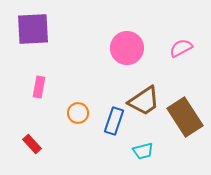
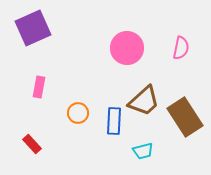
purple square: moved 1 px up; rotated 21 degrees counterclockwise
pink semicircle: rotated 130 degrees clockwise
brown trapezoid: rotated 8 degrees counterclockwise
blue rectangle: rotated 16 degrees counterclockwise
